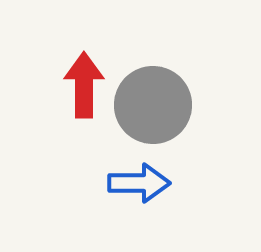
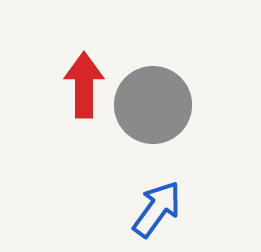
blue arrow: moved 18 px right, 26 px down; rotated 54 degrees counterclockwise
